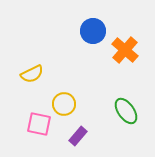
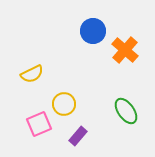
pink square: rotated 35 degrees counterclockwise
